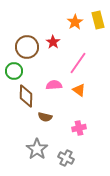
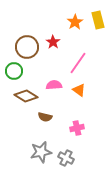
brown diamond: rotated 60 degrees counterclockwise
pink cross: moved 2 px left
gray star: moved 4 px right, 3 px down; rotated 25 degrees clockwise
